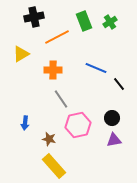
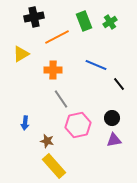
blue line: moved 3 px up
brown star: moved 2 px left, 2 px down
